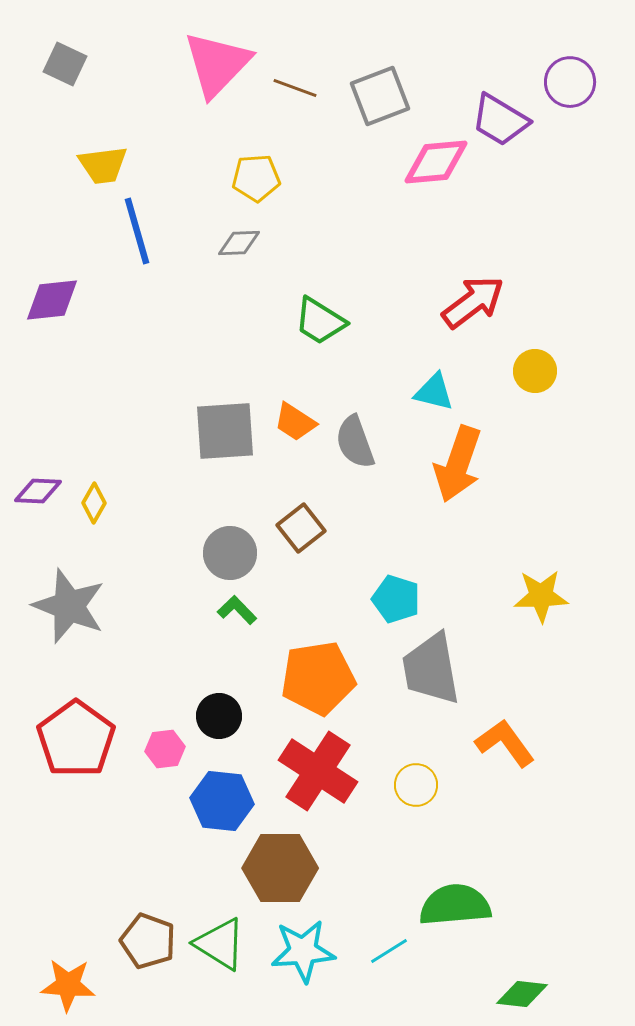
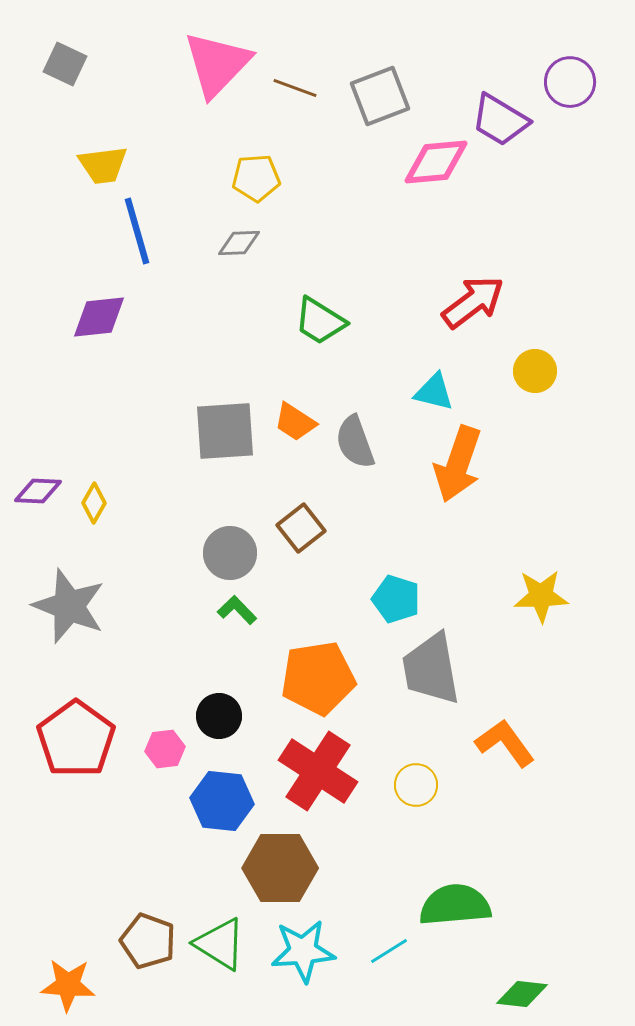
purple diamond at (52, 300): moved 47 px right, 17 px down
